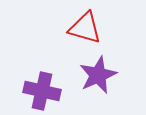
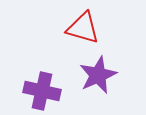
red triangle: moved 2 px left
